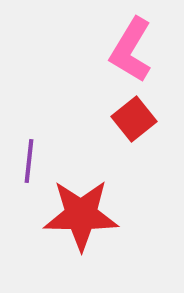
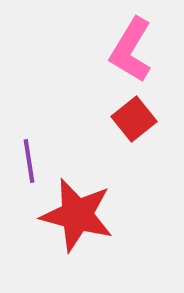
purple line: rotated 15 degrees counterclockwise
red star: moved 4 px left; rotated 14 degrees clockwise
